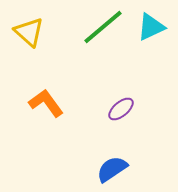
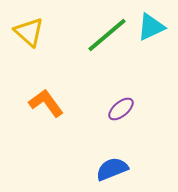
green line: moved 4 px right, 8 px down
blue semicircle: rotated 12 degrees clockwise
